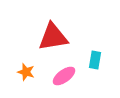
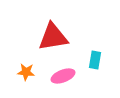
orange star: rotated 12 degrees counterclockwise
pink ellipse: moved 1 px left; rotated 15 degrees clockwise
